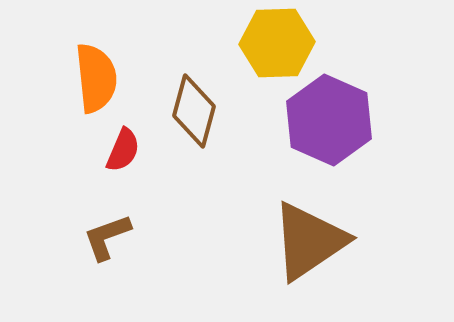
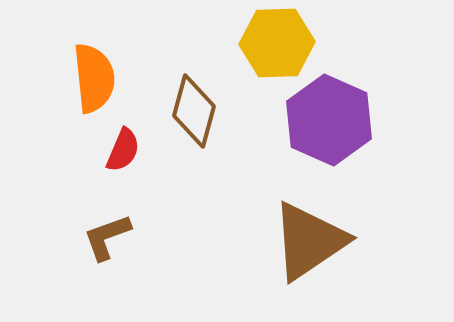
orange semicircle: moved 2 px left
